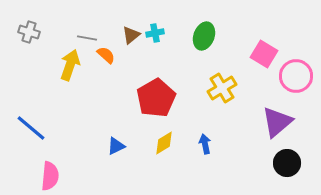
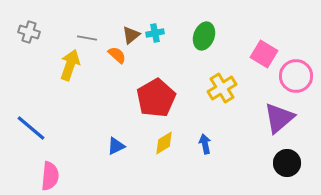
orange semicircle: moved 11 px right
purple triangle: moved 2 px right, 4 px up
